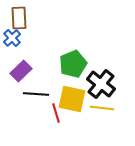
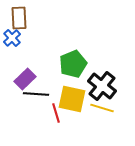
purple rectangle: moved 4 px right, 8 px down
black cross: moved 1 px right, 2 px down
yellow line: rotated 10 degrees clockwise
